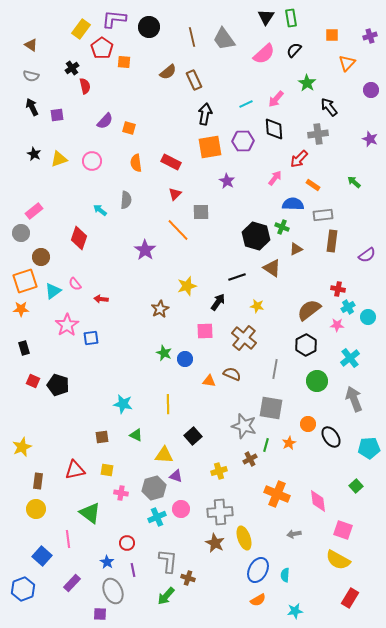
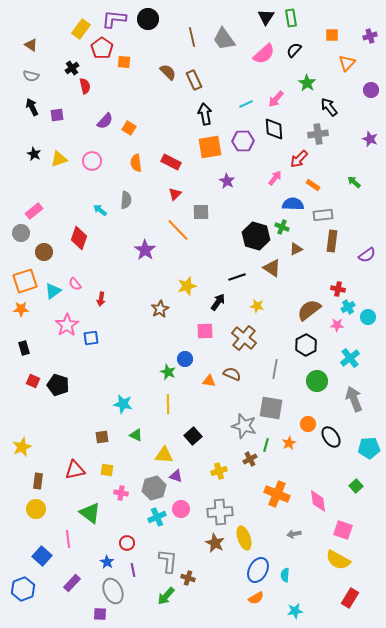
black circle at (149, 27): moved 1 px left, 8 px up
brown semicircle at (168, 72): rotated 96 degrees counterclockwise
black arrow at (205, 114): rotated 20 degrees counterclockwise
orange square at (129, 128): rotated 16 degrees clockwise
brown circle at (41, 257): moved 3 px right, 5 px up
red arrow at (101, 299): rotated 88 degrees counterclockwise
green star at (164, 353): moved 4 px right, 19 px down
orange semicircle at (258, 600): moved 2 px left, 2 px up
